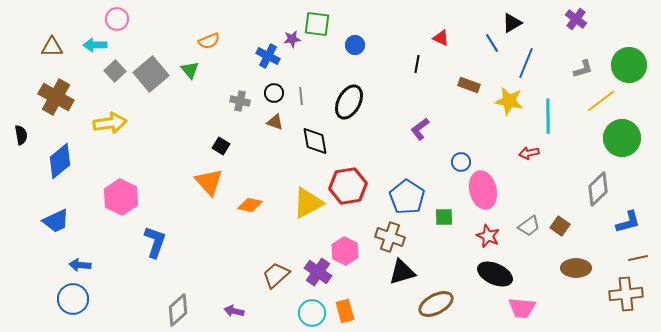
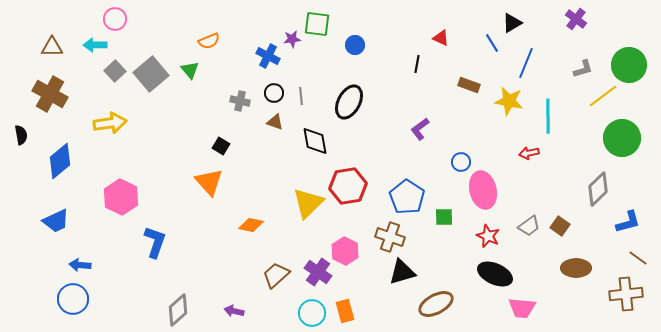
pink circle at (117, 19): moved 2 px left
brown cross at (56, 97): moved 6 px left, 3 px up
yellow line at (601, 101): moved 2 px right, 5 px up
yellow triangle at (308, 203): rotated 16 degrees counterclockwise
orange diamond at (250, 205): moved 1 px right, 20 px down
brown line at (638, 258): rotated 48 degrees clockwise
